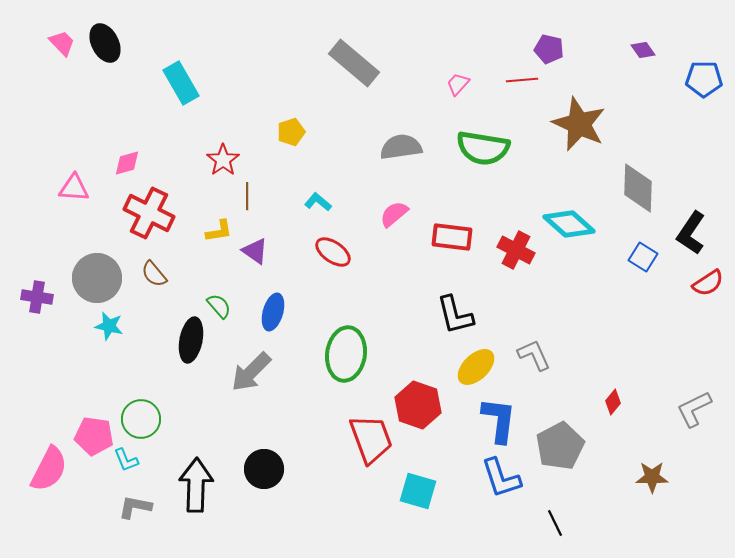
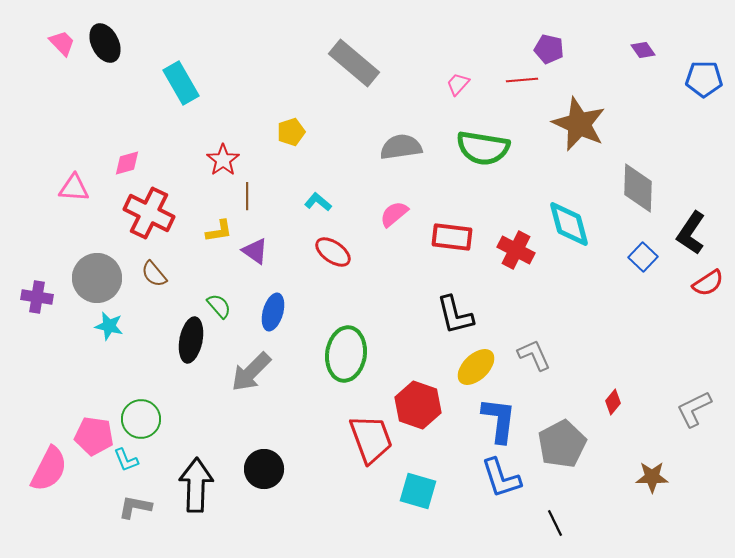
cyan diamond at (569, 224): rotated 33 degrees clockwise
blue square at (643, 257): rotated 12 degrees clockwise
gray pentagon at (560, 446): moved 2 px right, 2 px up
